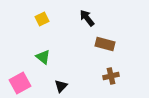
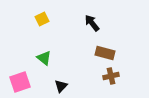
black arrow: moved 5 px right, 5 px down
brown rectangle: moved 9 px down
green triangle: moved 1 px right, 1 px down
pink square: moved 1 px up; rotated 10 degrees clockwise
